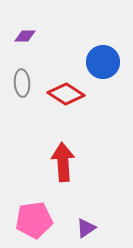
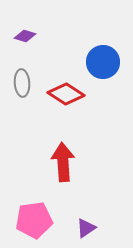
purple diamond: rotated 15 degrees clockwise
